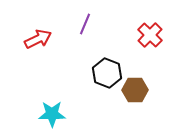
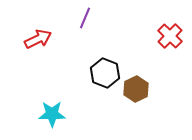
purple line: moved 6 px up
red cross: moved 20 px right, 1 px down
black hexagon: moved 2 px left
brown hexagon: moved 1 px right, 1 px up; rotated 25 degrees counterclockwise
